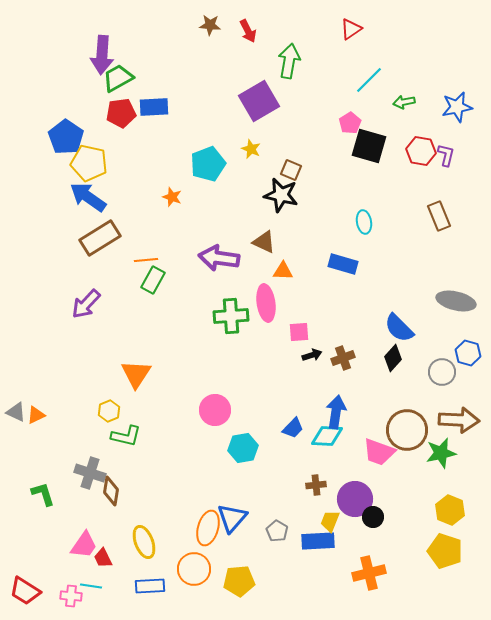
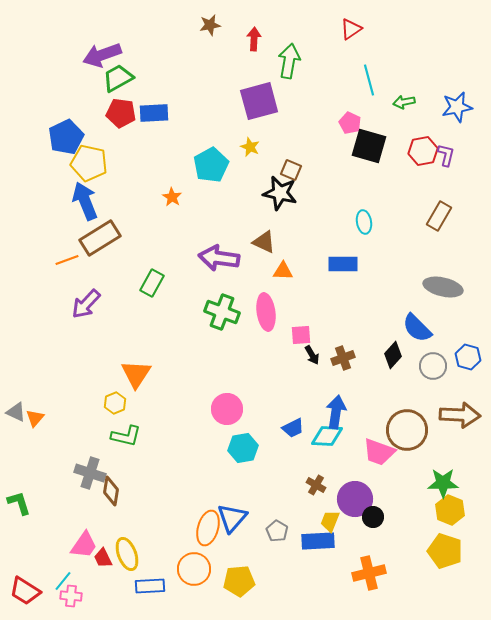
brown star at (210, 25): rotated 15 degrees counterclockwise
red arrow at (248, 31): moved 6 px right, 8 px down; rotated 150 degrees counterclockwise
purple arrow at (102, 55): rotated 66 degrees clockwise
cyan line at (369, 80): rotated 60 degrees counterclockwise
purple square at (259, 101): rotated 15 degrees clockwise
blue rectangle at (154, 107): moved 6 px down
red pentagon at (121, 113): rotated 16 degrees clockwise
pink pentagon at (350, 123): rotated 15 degrees counterclockwise
blue pentagon at (66, 137): rotated 12 degrees clockwise
yellow star at (251, 149): moved 1 px left, 2 px up
red hexagon at (421, 151): moved 2 px right; rotated 20 degrees counterclockwise
cyan pentagon at (208, 164): moved 3 px right, 1 px down; rotated 8 degrees counterclockwise
black star at (281, 195): moved 1 px left, 2 px up
blue arrow at (88, 197): moved 3 px left, 4 px down; rotated 33 degrees clockwise
orange star at (172, 197): rotated 12 degrees clockwise
brown rectangle at (439, 216): rotated 52 degrees clockwise
orange line at (146, 260): moved 79 px left; rotated 15 degrees counterclockwise
blue rectangle at (343, 264): rotated 16 degrees counterclockwise
green rectangle at (153, 280): moved 1 px left, 3 px down
gray ellipse at (456, 301): moved 13 px left, 14 px up
pink ellipse at (266, 303): moved 9 px down
green cross at (231, 316): moved 9 px left, 4 px up; rotated 24 degrees clockwise
blue semicircle at (399, 328): moved 18 px right
pink square at (299, 332): moved 2 px right, 3 px down
blue hexagon at (468, 353): moved 4 px down
black arrow at (312, 355): rotated 78 degrees clockwise
black diamond at (393, 358): moved 3 px up
gray circle at (442, 372): moved 9 px left, 6 px up
pink circle at (215, 410): moved 12 px right, 1 px up
yellow hexagon at (109, 411): moved 6 px right, 8 px up
orange triangle at (36, 415): moved 1 px left, 3 px down; rotated 24 degrees counterclockwise
brown arrow at (459, 420): moved 1 px right, 5 px up
blue trapezoid at (293, 428): rotated 20 degrees clockwise
green star at (441, 453): moved 2 px right, 30 px down; rotated 12 degrees clockwise
brown cross at (316, 485): rotated 36 degrees clockwise
green L-shape at (43, 494): moved 24 px left, 9 px down
yellow ellipse at (144, 542): moved 17 px left, 12 px down
cyan line at (91, 586): moved 28 px left, 5 px up; rotated 60 degrees counterclockwise
